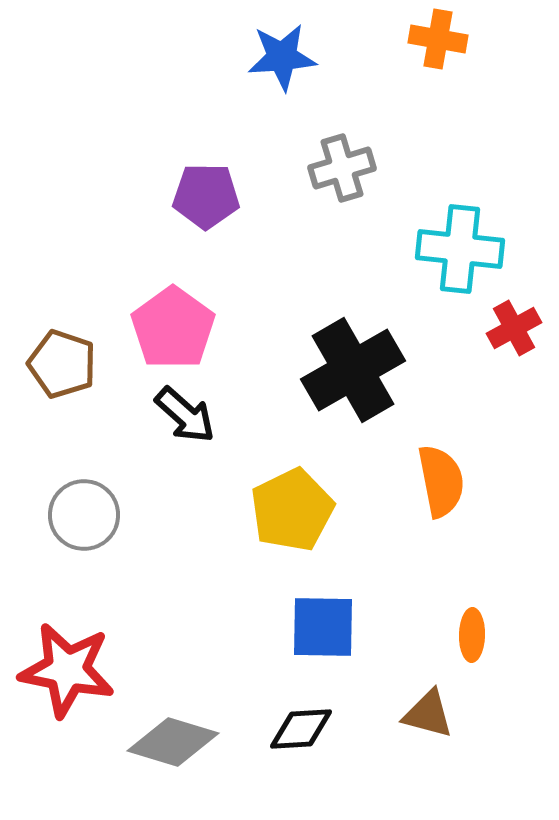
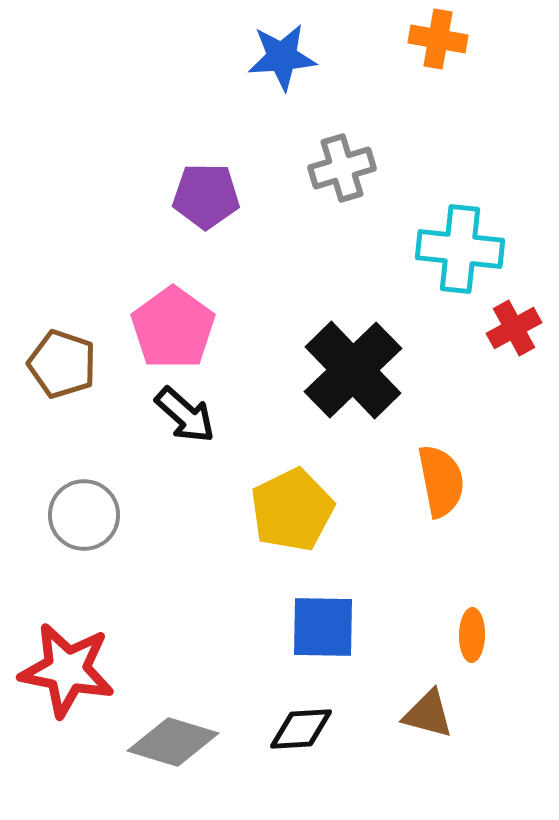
black cross: rotated 14 degrees counterclockwise
